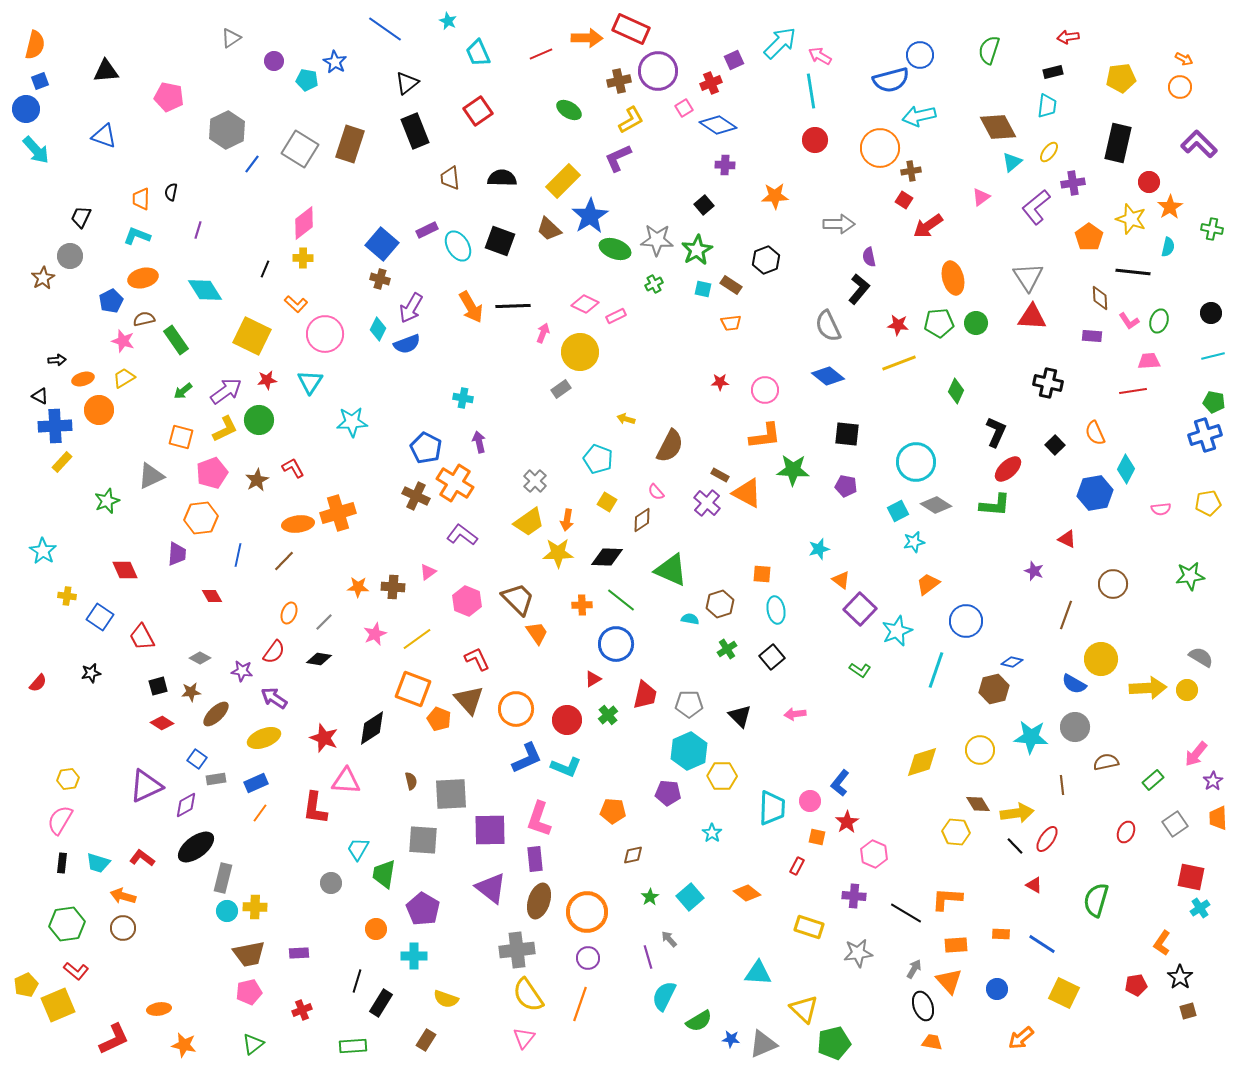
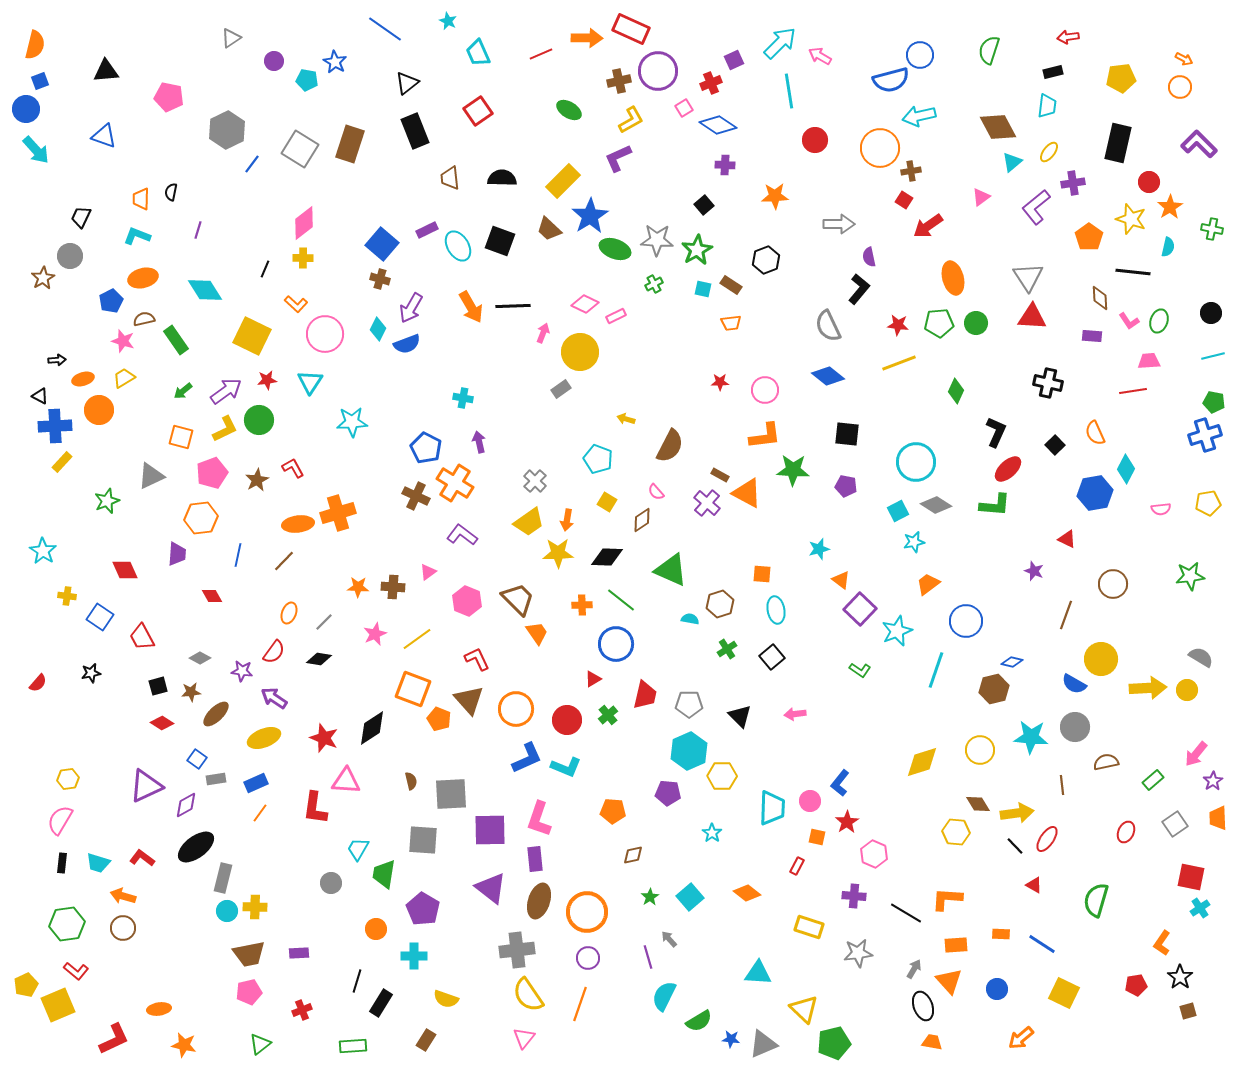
cyan line at (811, 91): moved 22 px left
green triangle at (253, 1044): moved 7 px right
